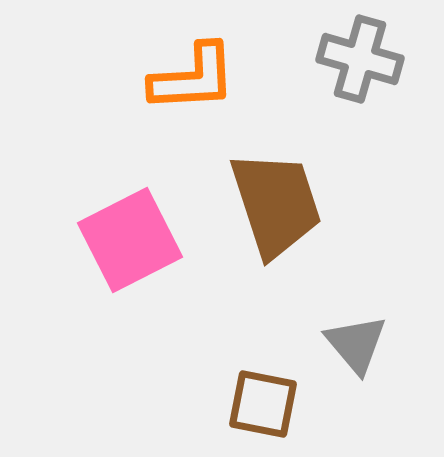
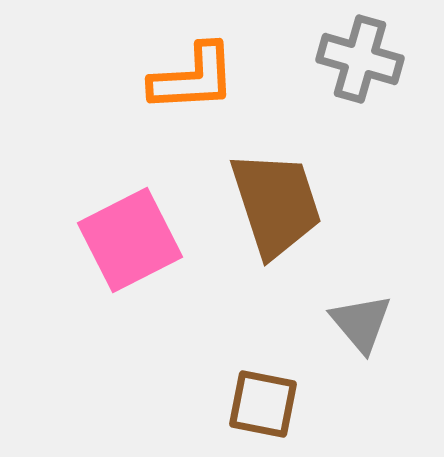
gray triangle: moved 5 px right, 21 px up
